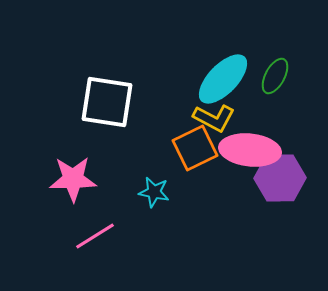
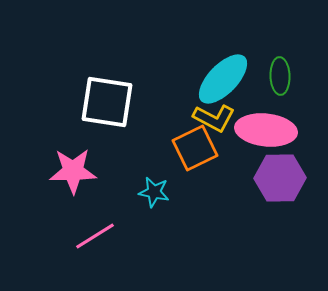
green ellipse: moved 5 px right; rotated 30 degrees counterclockwise
pink ellipse: moved 16 px right, 20 px up
pink star: moved 8 px up
